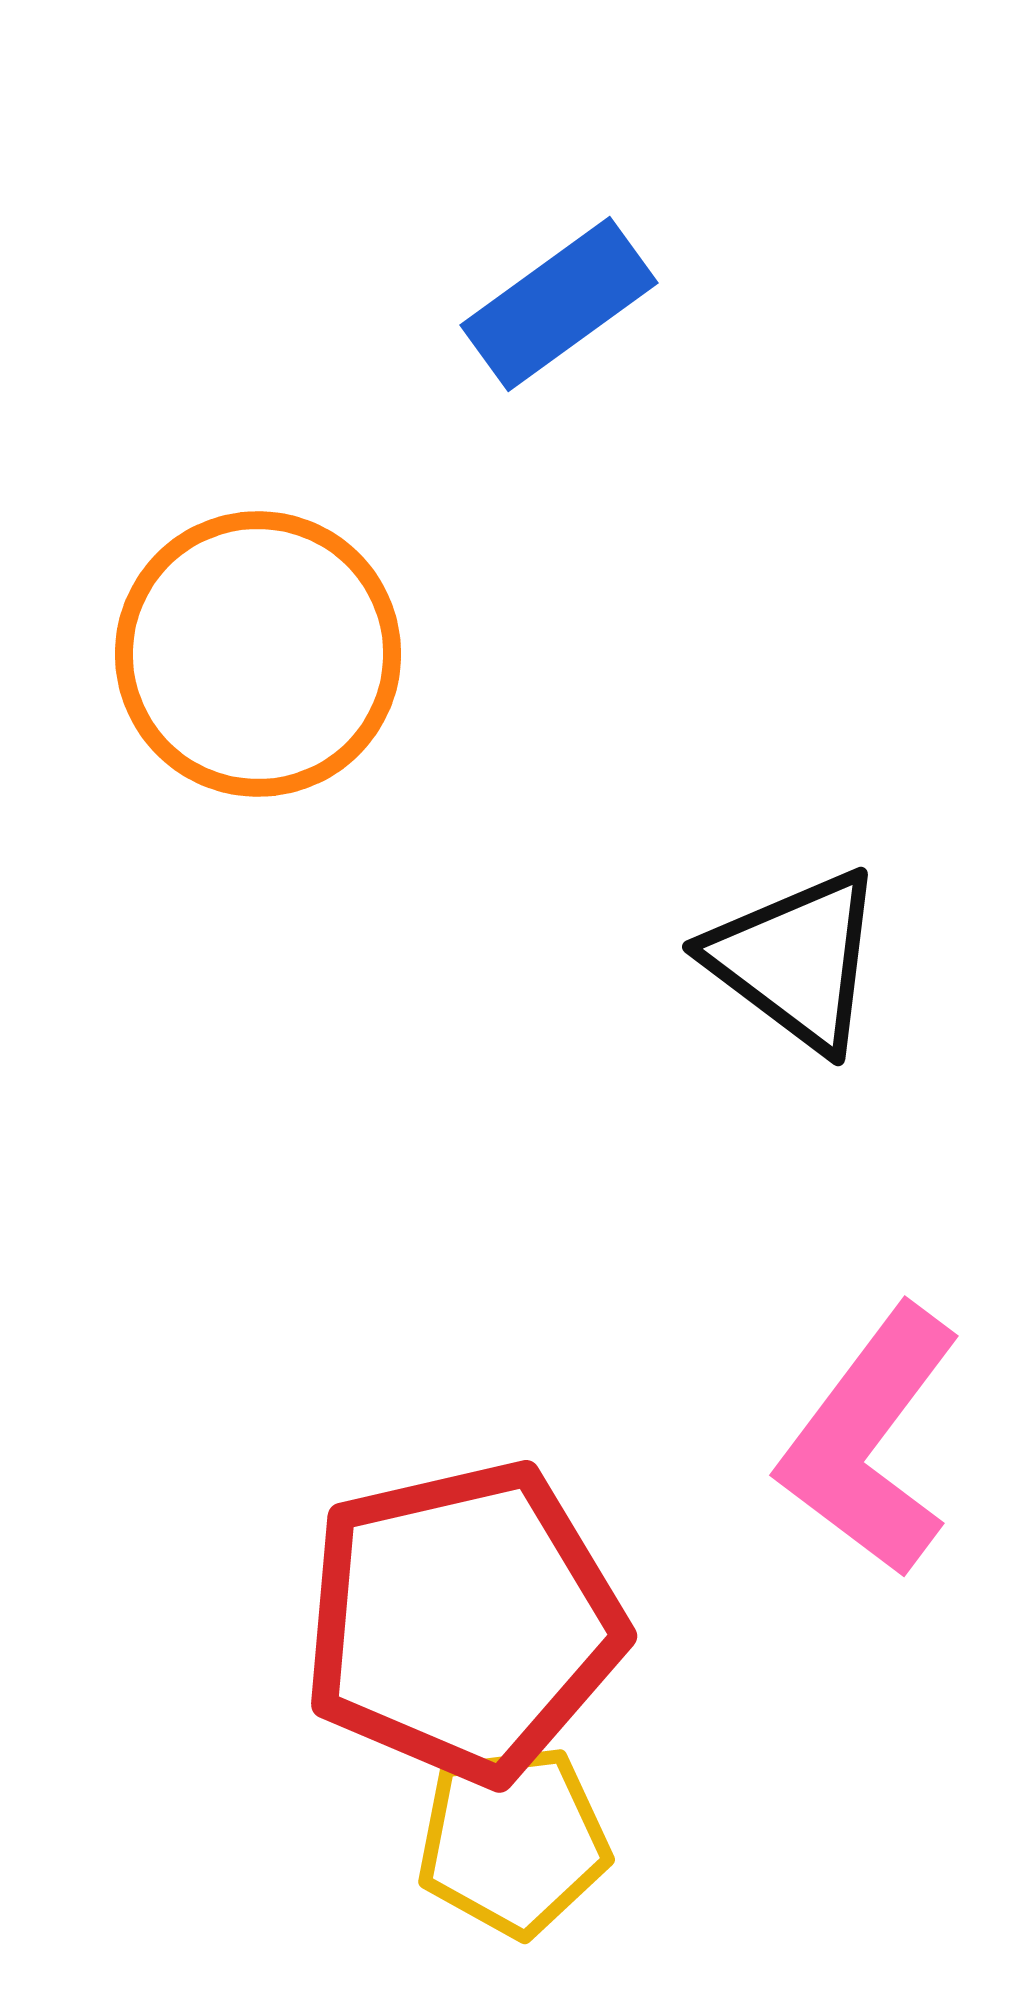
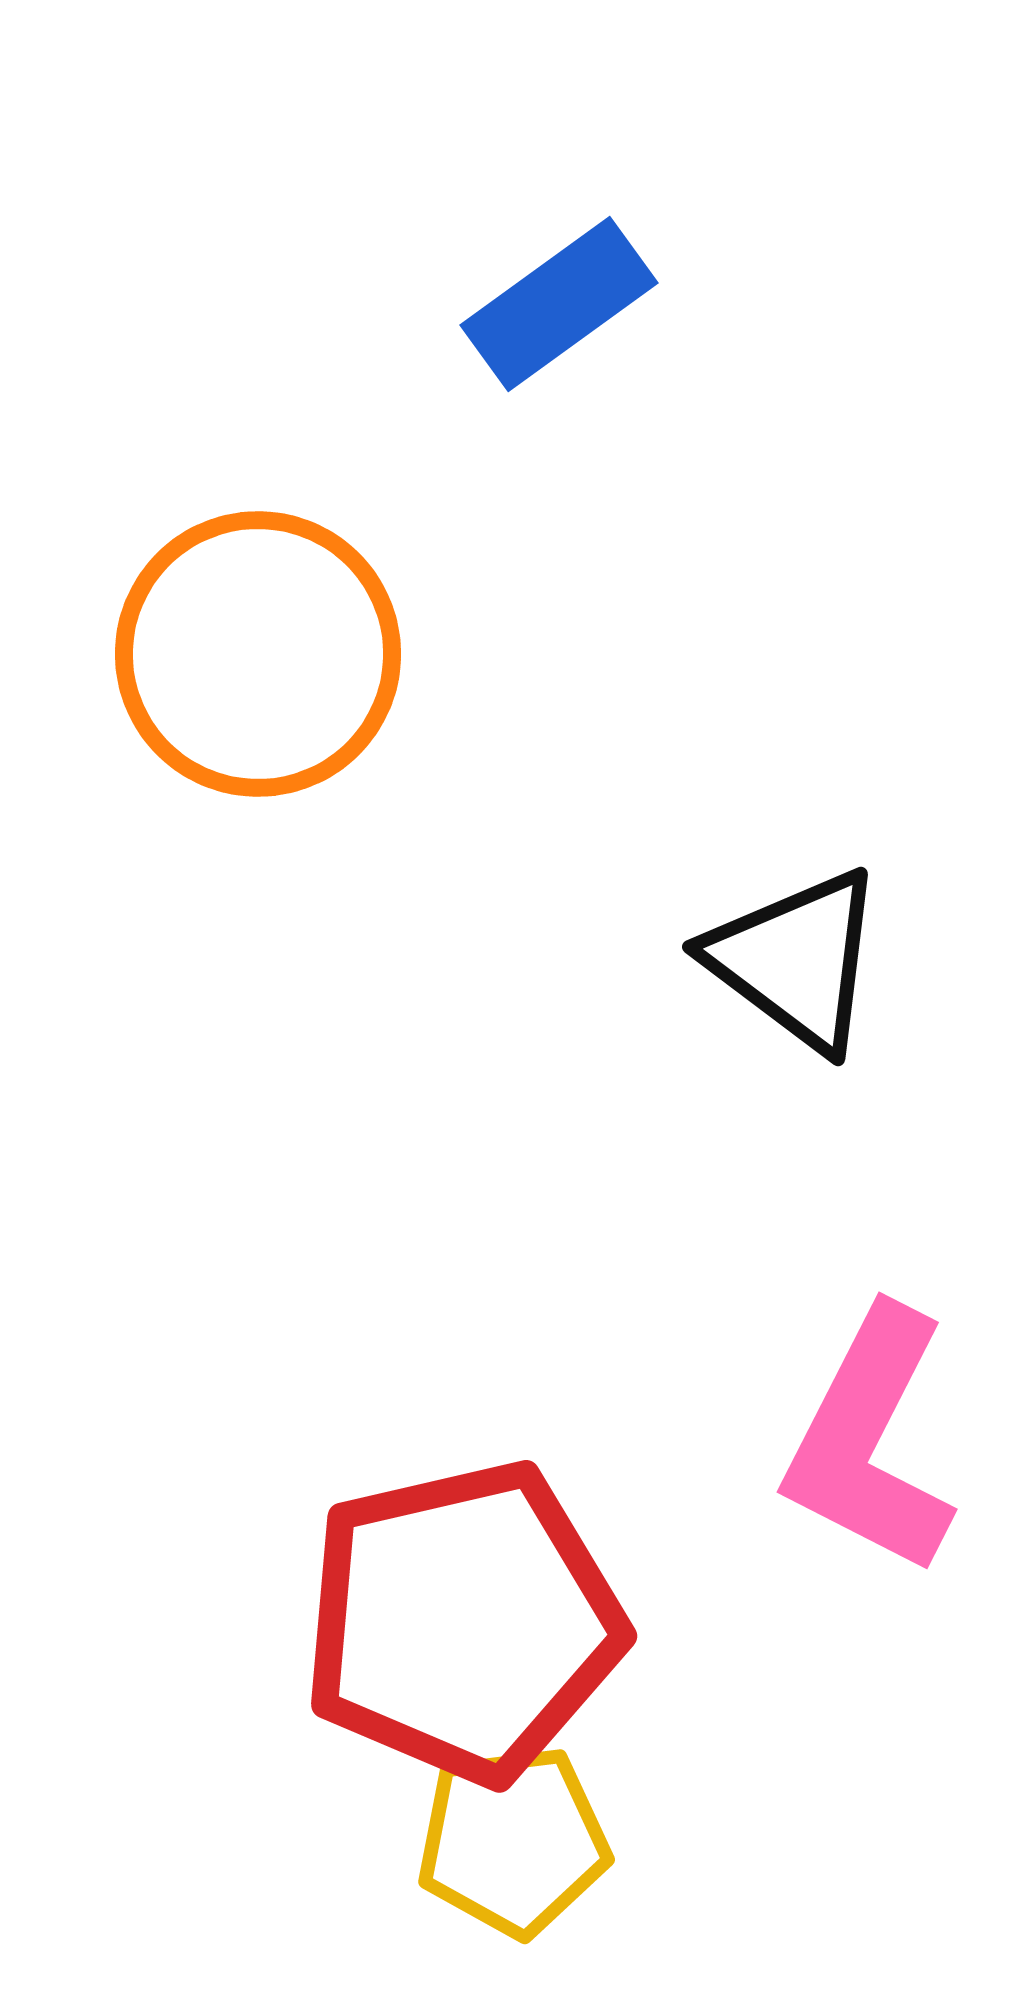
pink L-shape: rotated 10 degrees counterclockwise
